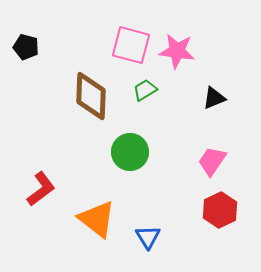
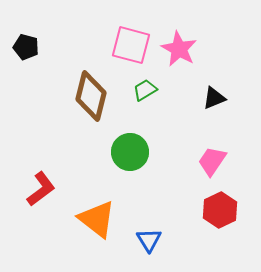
pink star: moved 2 px right, 2 px up; rotated 21 degrees clockwise
brown diamond: rotated 12 degrees clockwise
blue triangle: moved 1 px right, 3 px down
